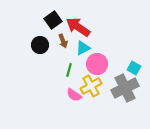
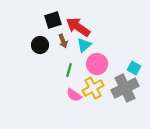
black square: rotated 18 degrees clockwise
cyan triangle: moved 1 px right, 3 px up; rotated 14 degrees counterclockwise
yellow cross: moved 2 px right, 2 px down
